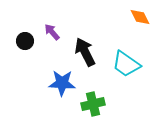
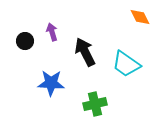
purple arrow: rotated 24 degrees clockwise
blue star: moved 11 px left
green cross: moved 2 px right
